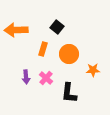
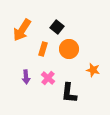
orange arrow: moved 6 px right; rotated 55 degrees counterclockwise
orange circle: moved 5 px up
orange star: rotated 16 degrees clockwise
pink cross: moved 2 px right
